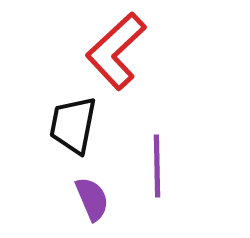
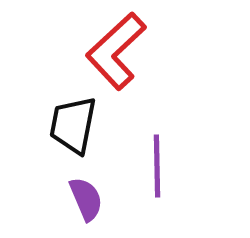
purple semicircle: moved 6 px left
